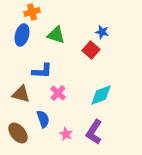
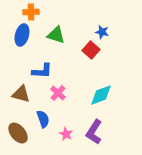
orange cross: moved 1 px left; rotated 14 degrees clockwise
